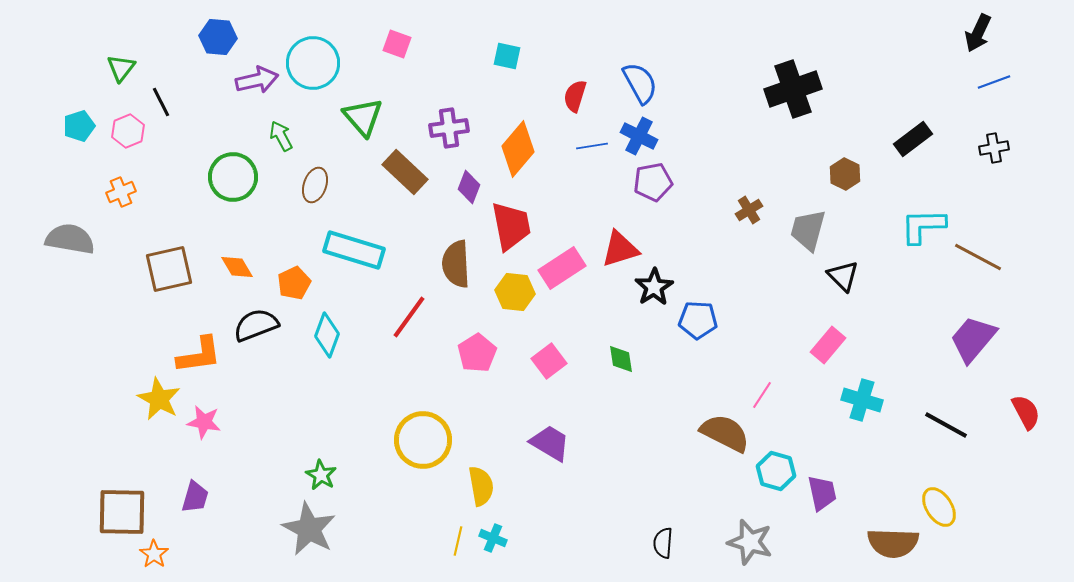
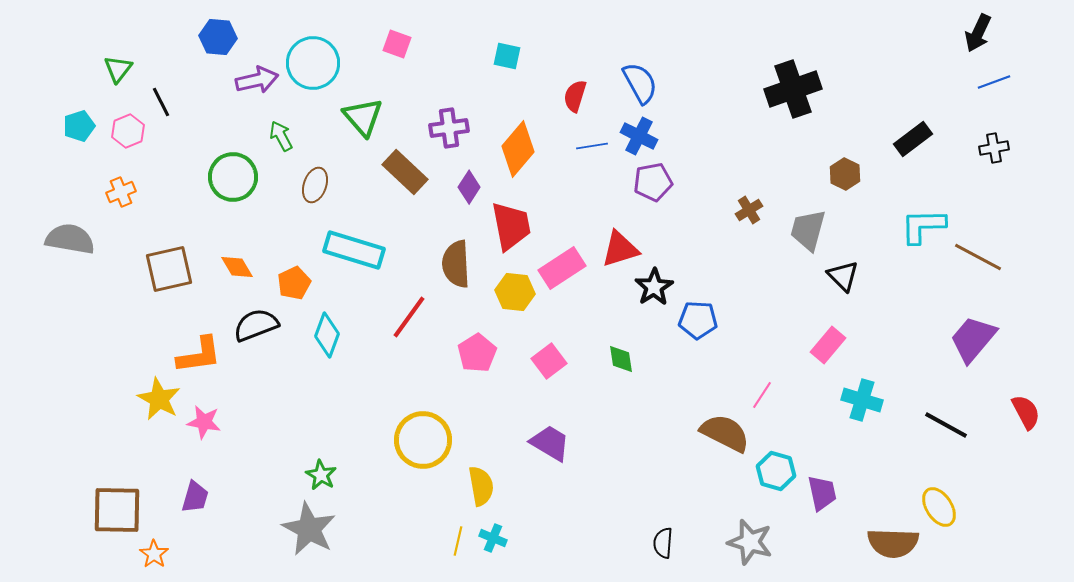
green triangle at (121, 68): moved 3 px left, 1 px down
purple diamond at (469, 187): rotated 12 degrees clockwise
brown square at (122, 512): moved 5 px left, 2 px up
